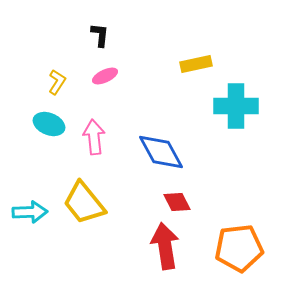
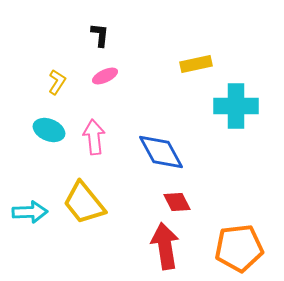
cyan ellipse: moved 6 px down
